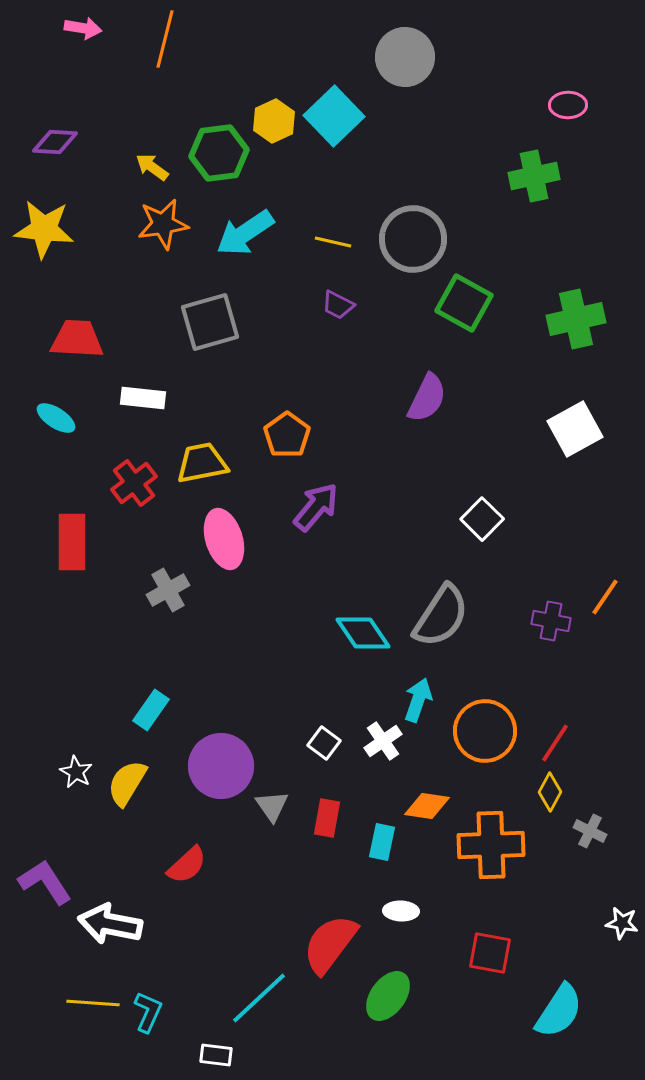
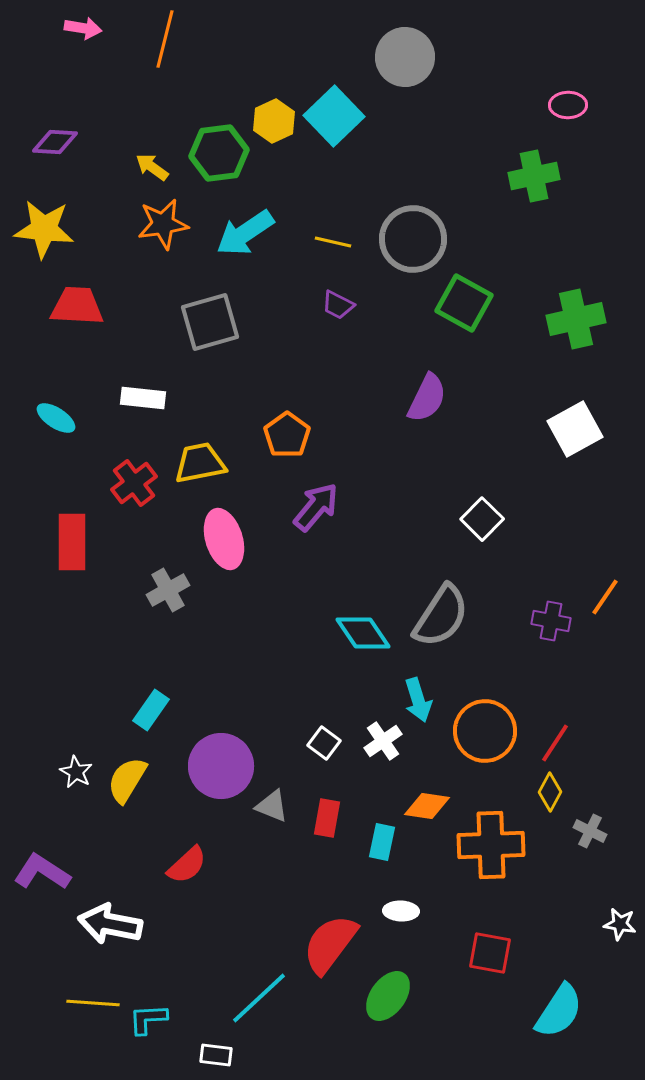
red trapezoid at (77, 339): moved 33 px up
yellow trapezoid at (202, 463): moved 2 px left
cyan arrow at (418, 700): rotated 144 degrees clockwise
yellow semicircle at (127, 783): moved 3 px up
gray triangle at (272, 806): rotated 33 degrees counterclockwise
purple L-shape at (45, 882): moved 3 px left, 10 px up; rotated 24 degrees counterclockwise
white star at (622, 923): moved 2 px left, 1 px down
cyan L-shape at (148, 1012): moved 7 px down; rotated 117 degrees counterclockwise
